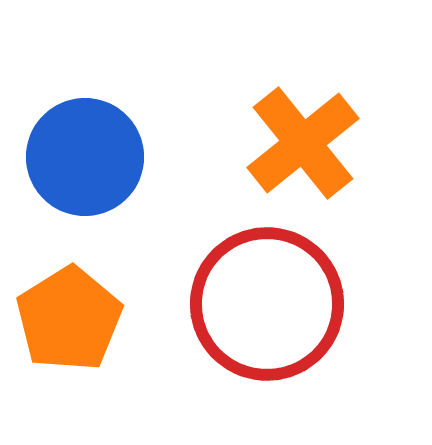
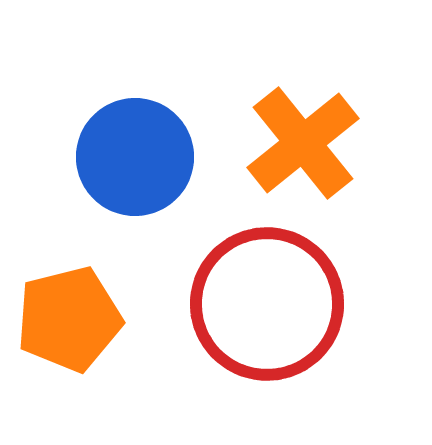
blue circle: moved 50 px right
orange pentagon: rotated 18 degrees clockwise
